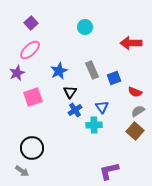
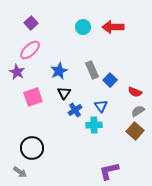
cyan circle: moved 2 px left
red arrow: moved 18 px left, 16 px up
purple star: moved 1 px up; rotated 21 degrees counterclockwise
blue square: moved 4 px left, 2 px down; rotated 24 degrees counterclockwise
black triangle: moved 6 px left, 1 px down
blue triangle: moved 1 px left, 1 px up
gray arrow: moved 2 px left, 1 px down
